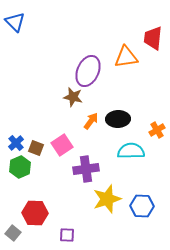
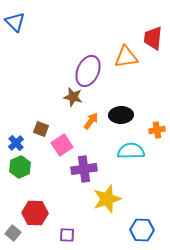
black ellipse: moved 3 px right, 4 px up
orange cross: rotated 21 degrees clockwise
brown square: moved 5 px right, 19 px up
purple cross: moved 2 px left
blue hexagon: moved 24 px down
